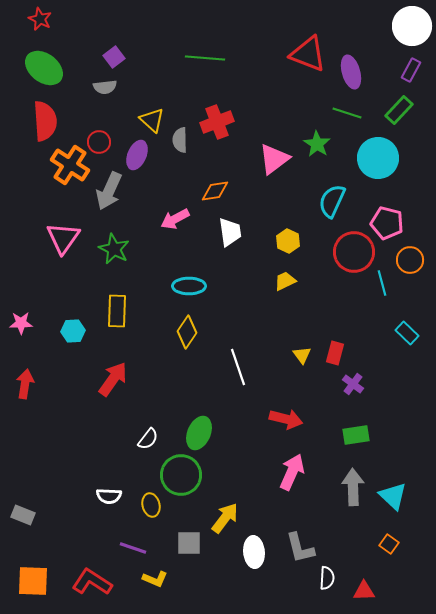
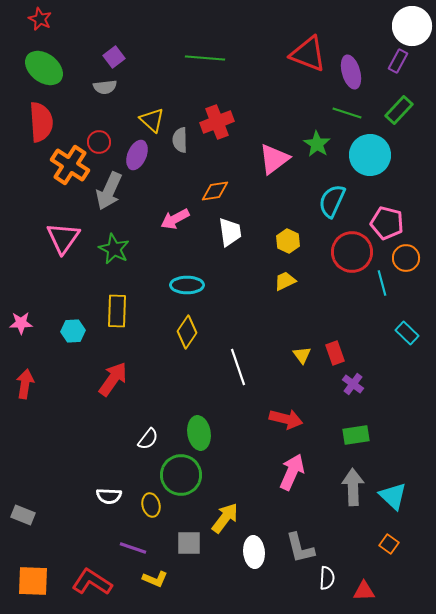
purple rectangle at (411, 70): moved 13 px left, 9 px up
red semicircle at (45, 121): moved 4 px left, 1 px down
cyan circle at (378, 158): moved 8 px left, 3 px up
red circle at (354, 252): moved 2 px left
orange circle at (410, 260): moved 4 px left, 2 px up
cyan ellipse at (189, 286): moved 2 px left, 1 px up
red rectangle at (335, 353): rotated 35 degrees counterclockwise
green ellipse at (199, 433): rotated 32 degrees counterclockwise
